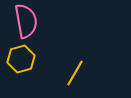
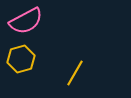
pink semicircle: rotated 72 degrees clockwise
